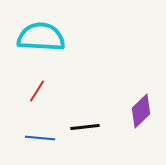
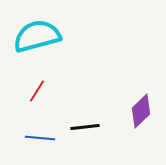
cyan semicircle: moved 4 px left, 1 px up; rotated 18 degrees counterclockwise
